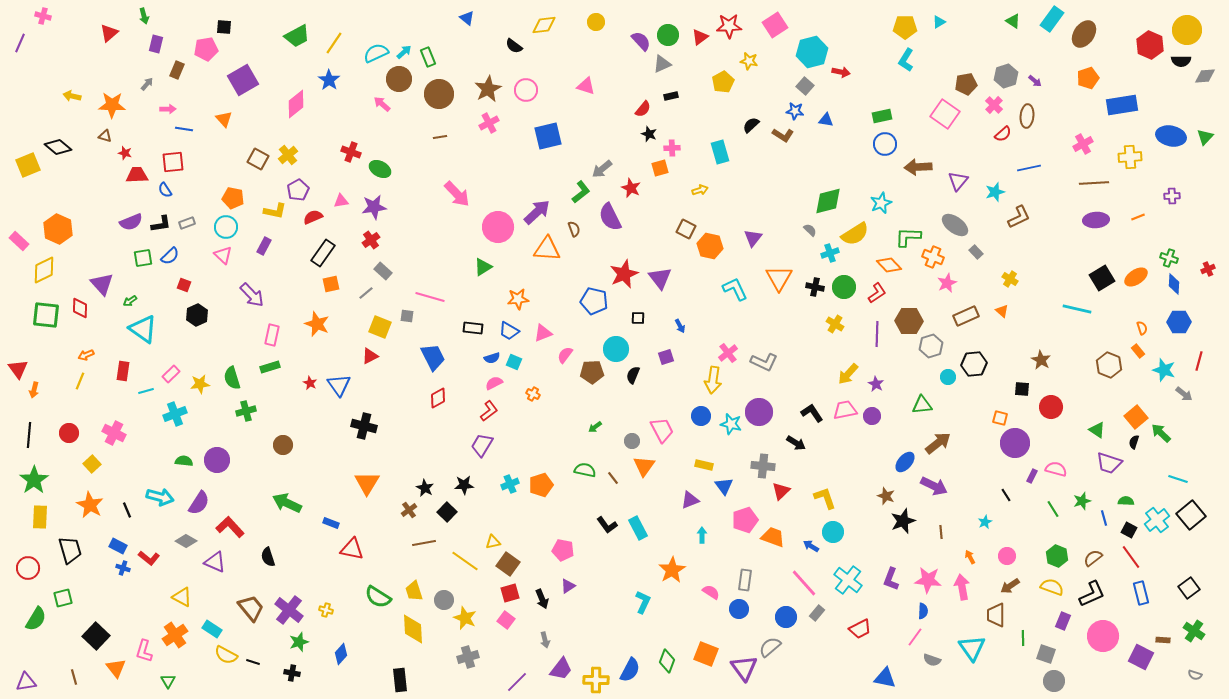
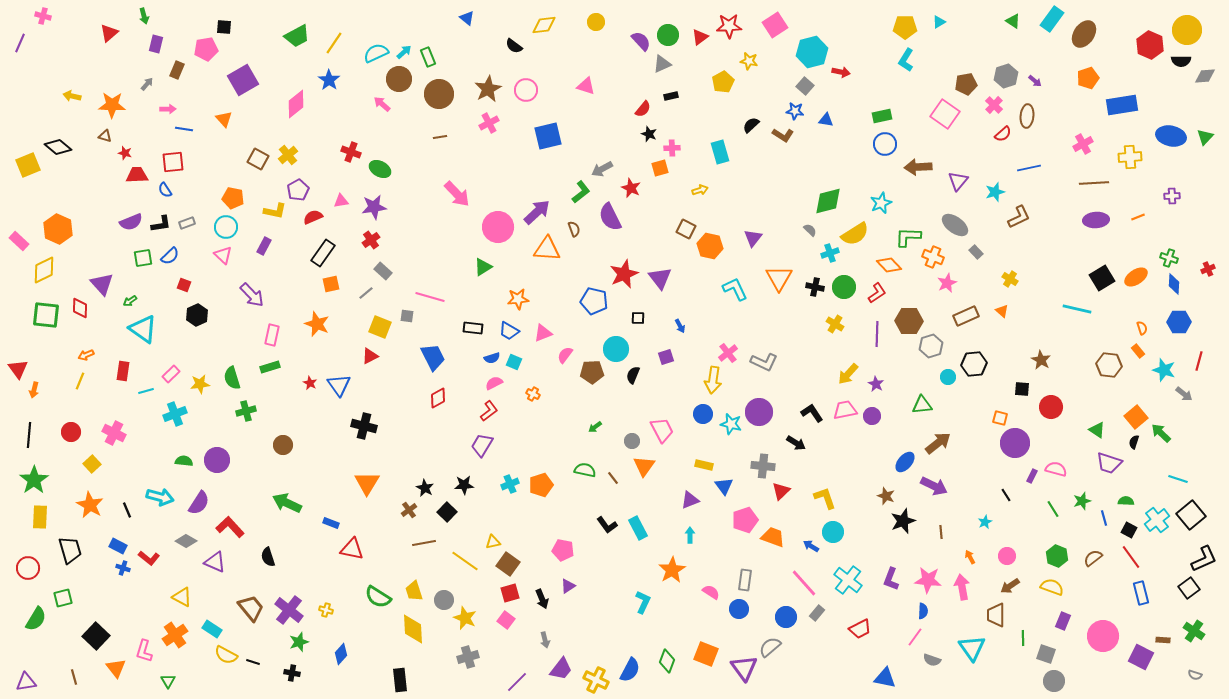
gray arrow at (602, 169): rotated 10 degrees clockwise
brown hexagon at (1109, 365): rotated 15 degrees counterclockwise
blue circle at (701, 416): moved 2 px right, 2 px up
red circle at (69, 433): moved 2 px right, 1 px up
cyan arrow at (702, 535): moved 12 px left
black L-shape at (1092, 594): moved 112 px right, 35 px up
yellow cross at (596, 680): rotated 25 degrees clockwise
